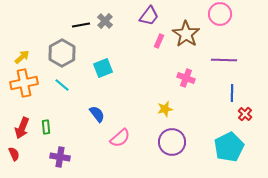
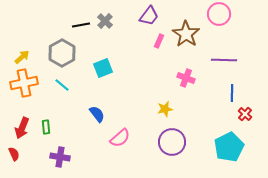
pink circle: moved 1 px left
